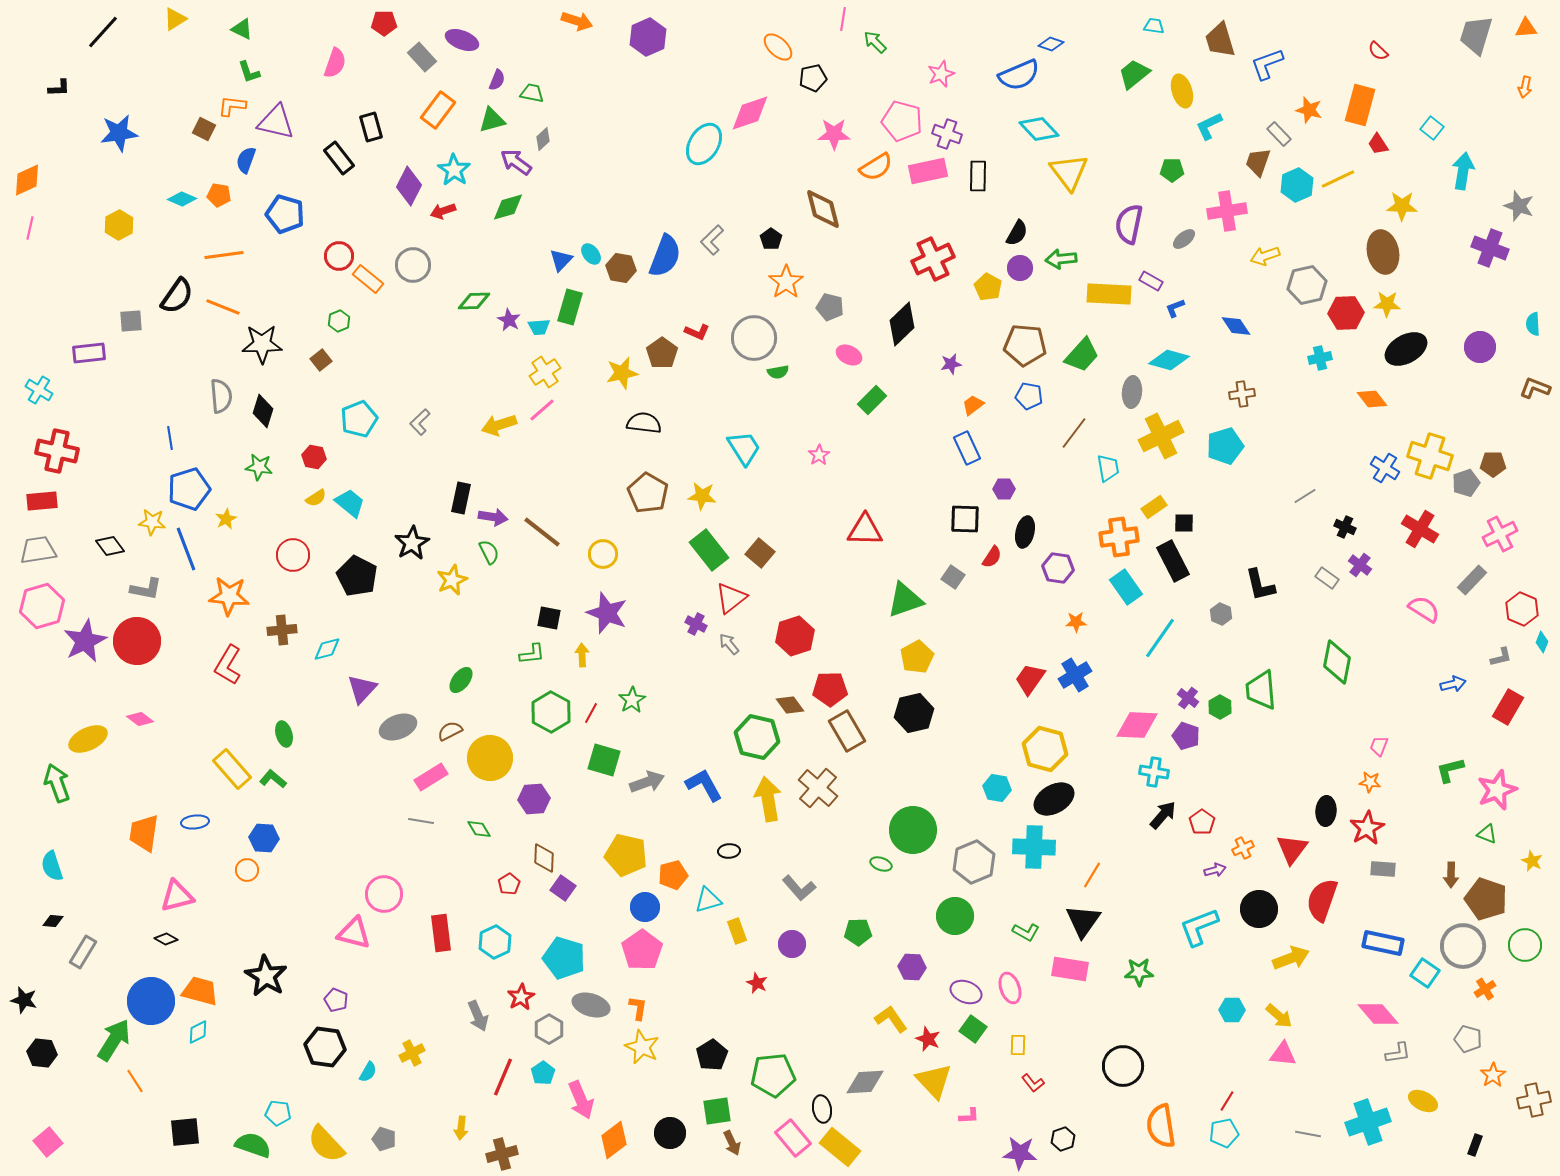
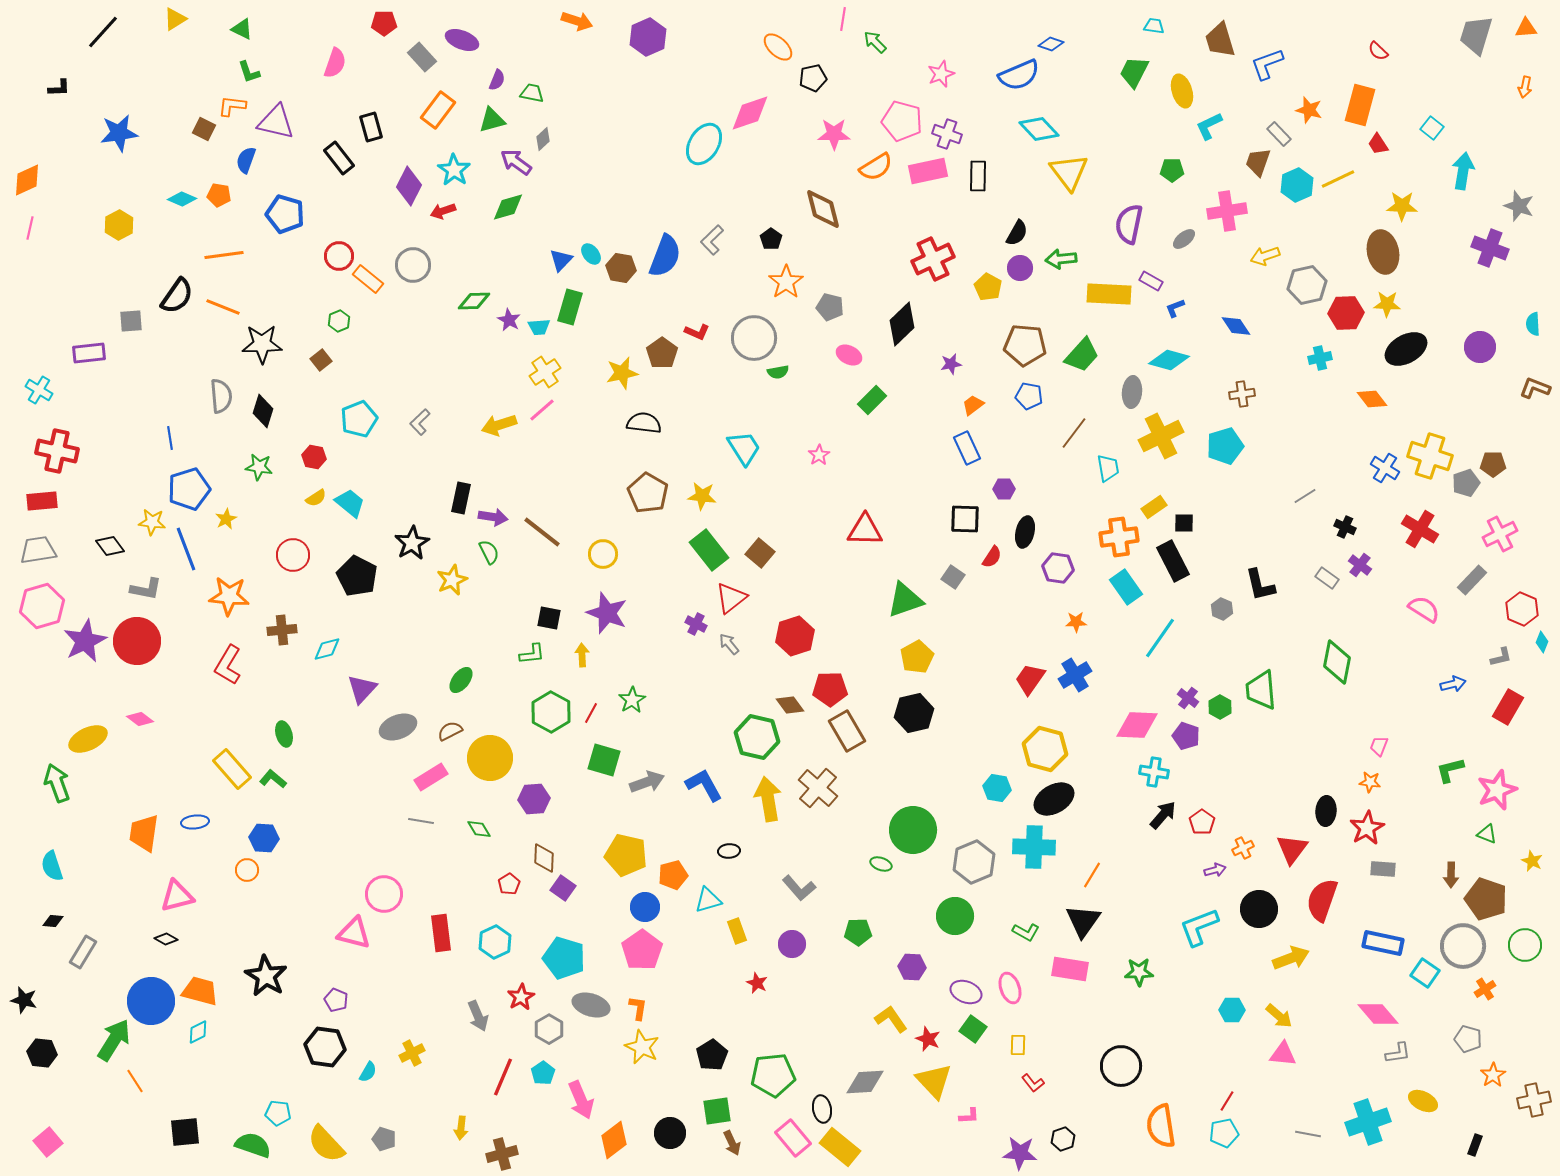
green trapezoid at (1134, 74): moved 2 px up; rotated 24 degrees counterclockwise
gray hexagon at (1221, 614): moved 1 px right, 5 px up
black circle at (1123, 1066): moved 2 px left
